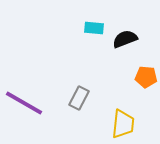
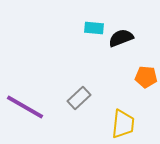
black semicircle: moved 4 px left, 1 px up
gray rectangle: rotated 20 degrees clockwise
purple line: moved 1 px right, 4 px down
